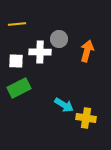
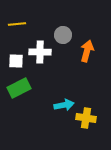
gray circle: moved 4 px right, 4 px up
cyan arrow: rotated 42 degrees counterclockwise
